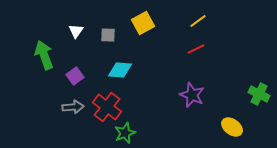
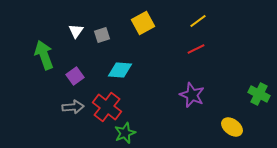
gray square: moved 6 px left; rotated 21 degrees counterclockwise
